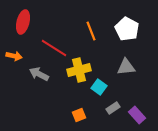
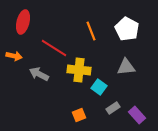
yellow cross: rotated 20 degrees clockwise
